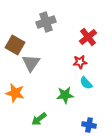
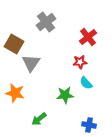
gray cross: rotated 18 degrees counterclockwise
brown square: moved 1 px left, 1 px up
